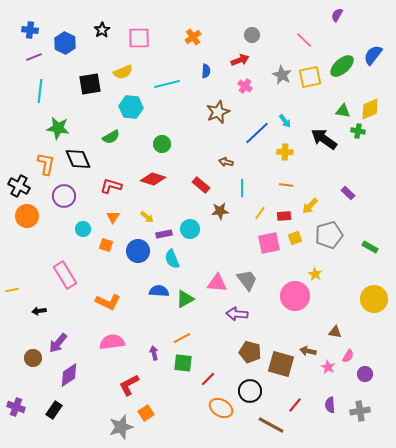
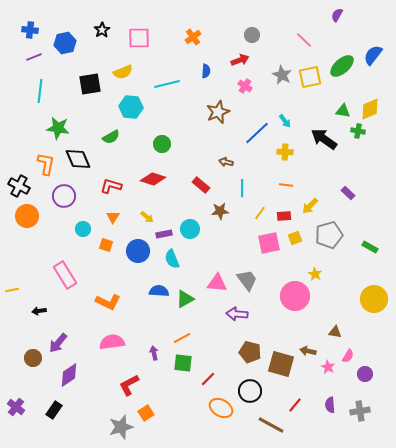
blue hexagon at (65, 43): rotated 20 degrees clockwise
purple cross at (16, 407): rotated 18 degrees clockwise
